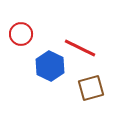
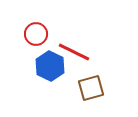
red circle: moved 15 px right
red line: moved 6 px left, 4 px down
